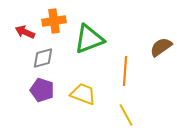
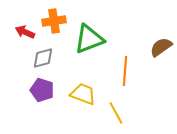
yellow line: moved 10 px left, 2 px up
